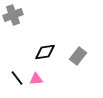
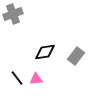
gray cross: moved 1 px up
gray rectangle: moved 2 px left
